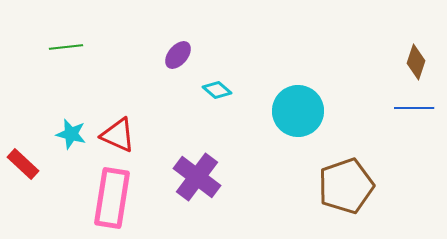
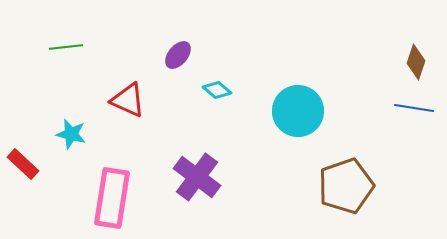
blue line: rotated 9 degrees clockwise
red triangle: moved 10 px right, 35 px up
